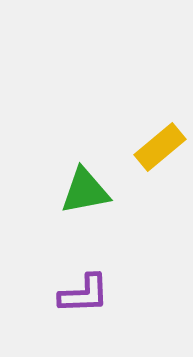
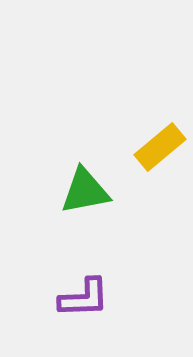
purple L-shape: moved 4 px down
